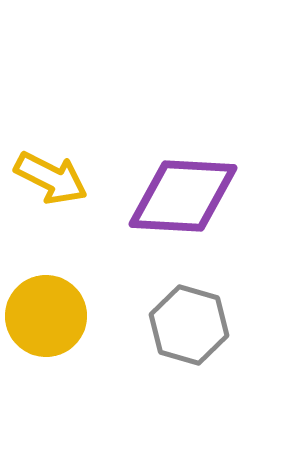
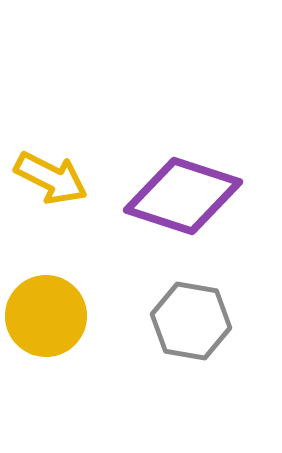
purple diamond: rotated 15 degrees clockwise
gray hexagon: moved 2 px right, 4 px up; rotated 6 degrees counterclockwise
